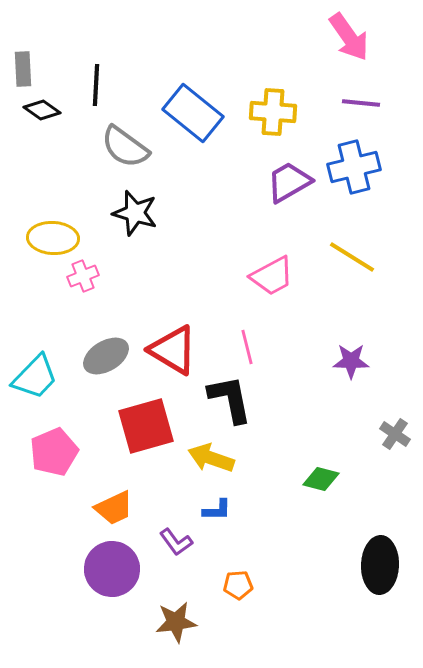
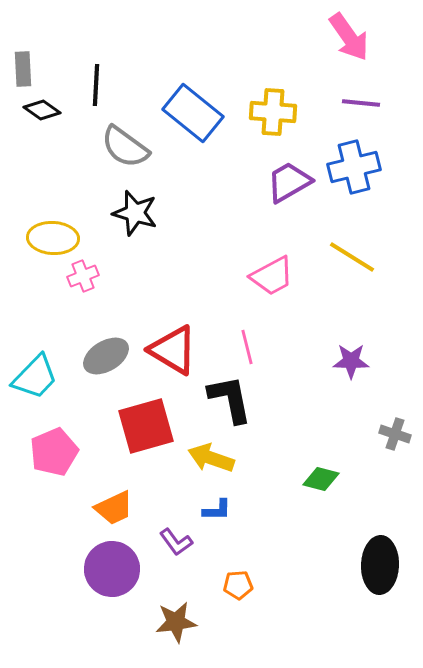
gray cross: rotated 16 degrees counterclockwise
